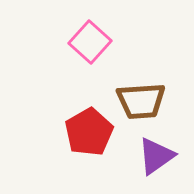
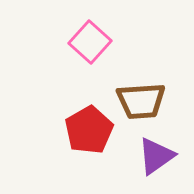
red pentagon: moved 2 px up
